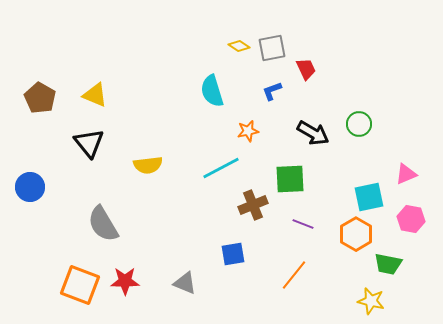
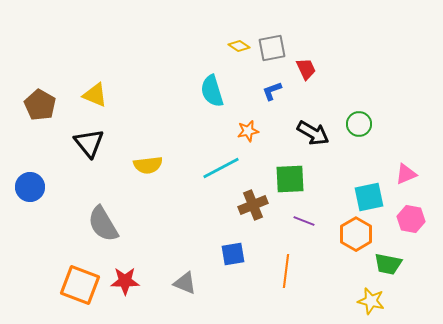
brown pentagon: moved 7 px down
purple line: moved 1 px right, 3 px up
orange line: moved 8 px left, 4 px up; rotated 32 degrees counterclockwise
